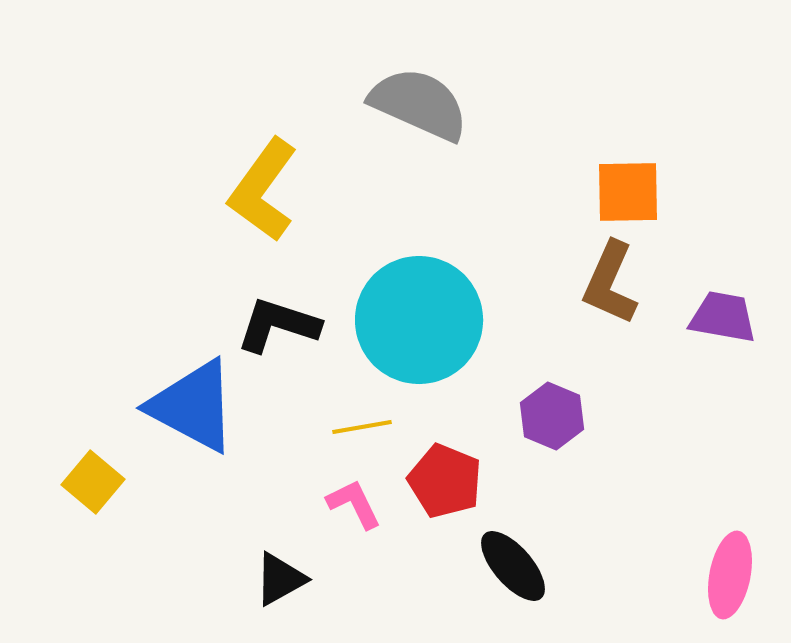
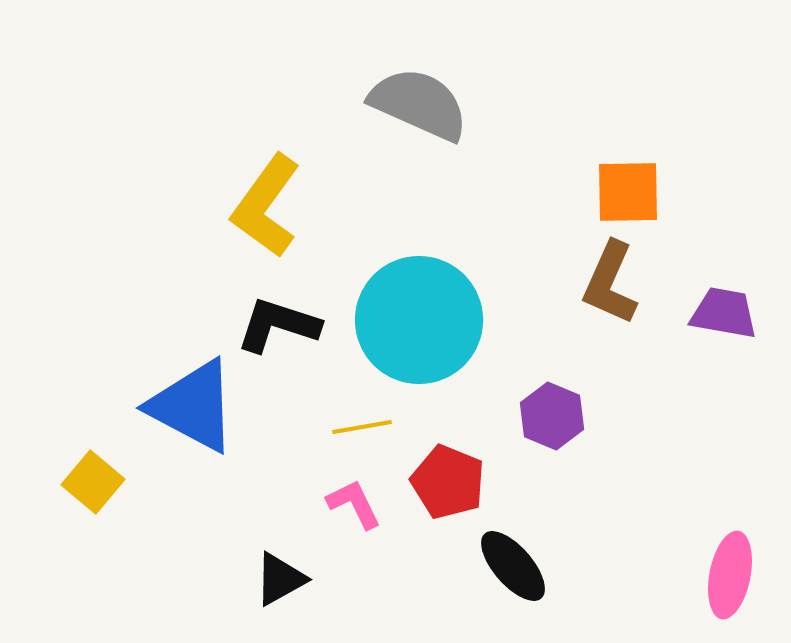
yellow L-shape: moved 3 px right, 16 px down
purple trapezoid: moved 1 px right, 4 px up
red pentagon: moved 3 px right, 1 px down
